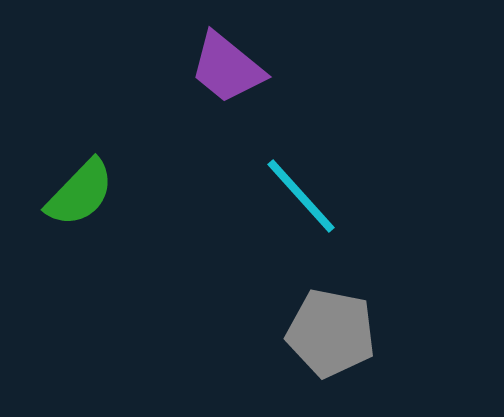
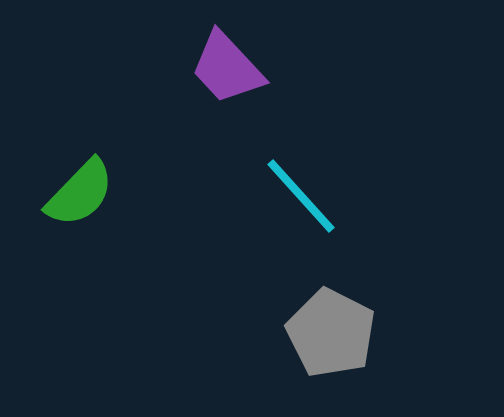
purple trapezoid: rotated 8 degrees clockwise
gray pentagon: rotated 16 degrees clockwise
